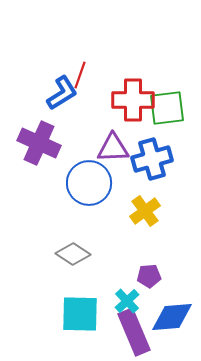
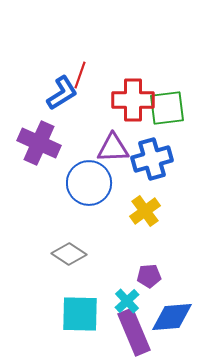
gray diamond: moved 4 px left
